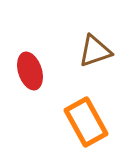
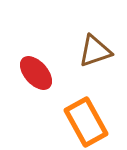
red ellipse: moved 6 px right, 2 px down; rotated 24 degrees counterclockwise
